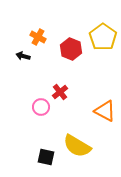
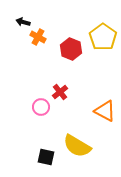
black arrow: moved 34 px up
